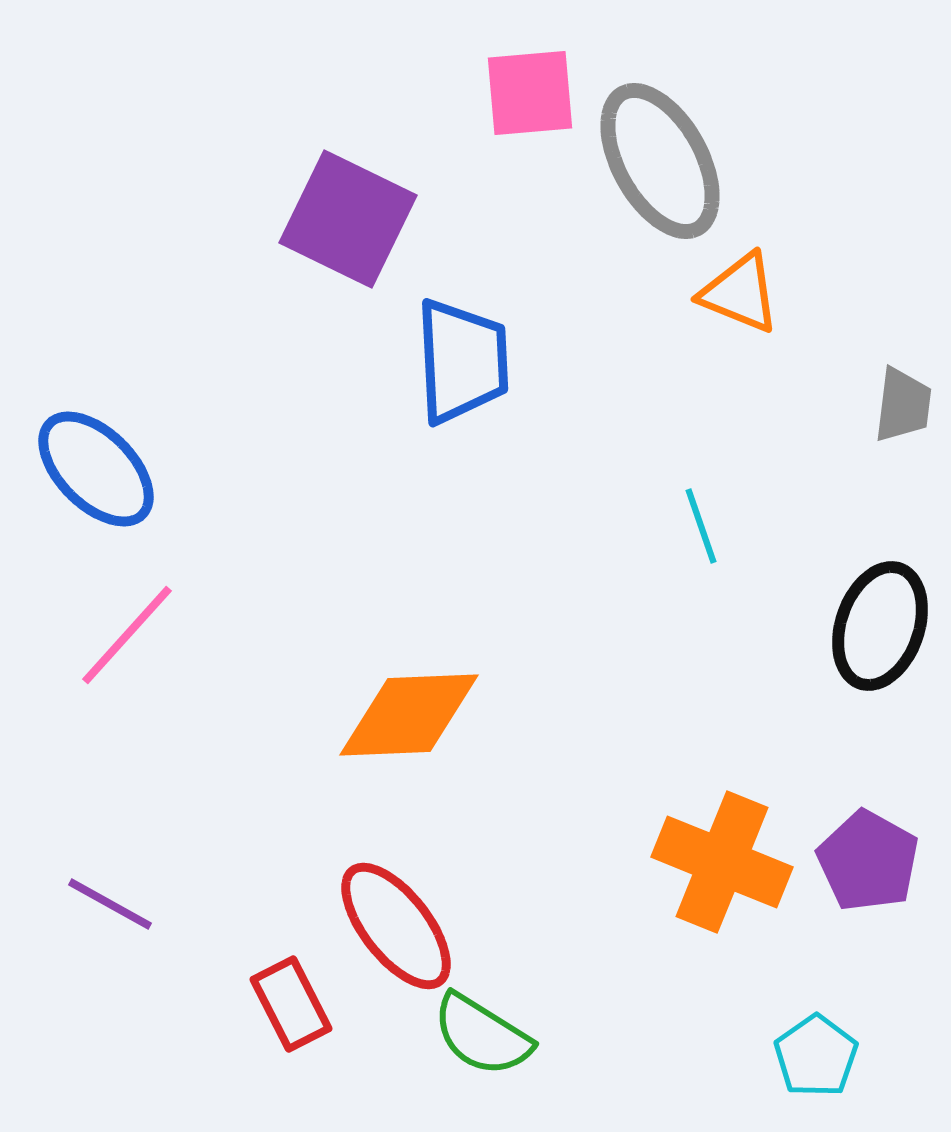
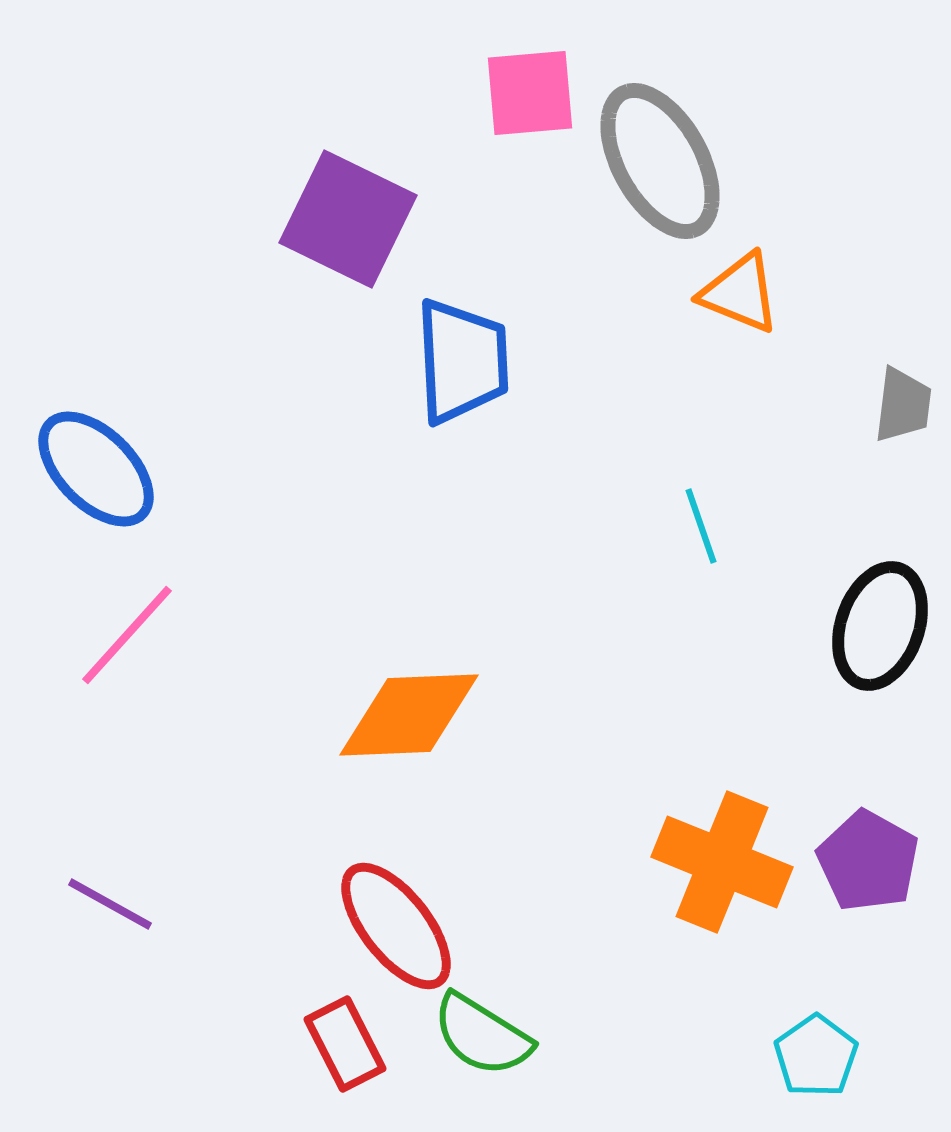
red rectangle: moved 54 px right, 40 px down
